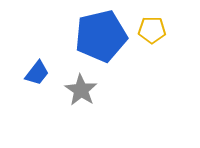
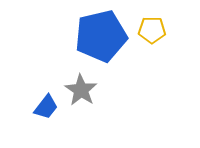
blue trapezoid: moved 9 px right, 34 px down
